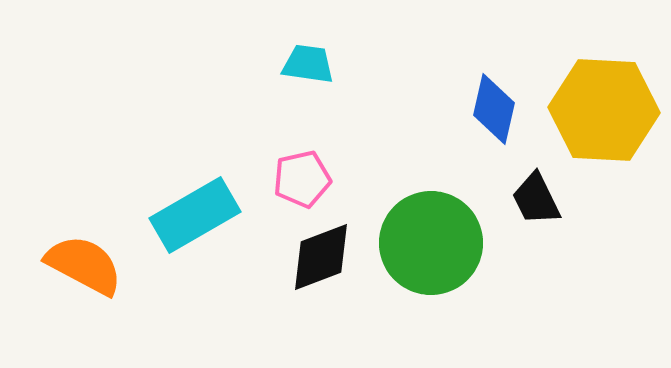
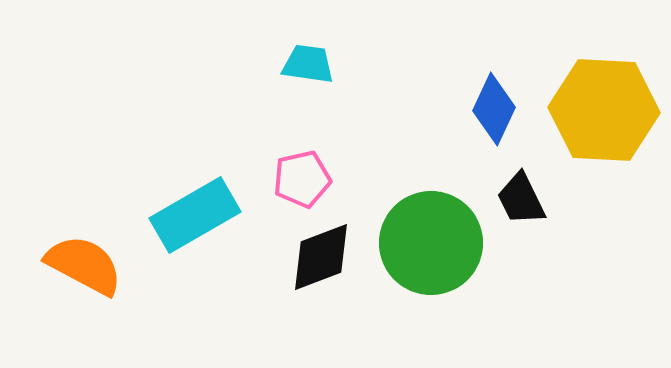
blue diamond: rotated 12 degrees clockwise
black trapezoid: moved 15 px left
